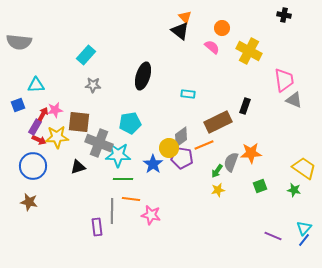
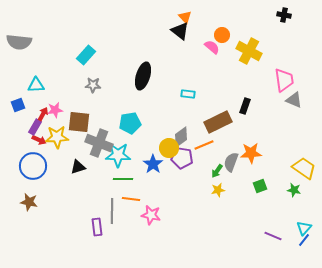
orange circle at (222, 28): moved 7 px down
